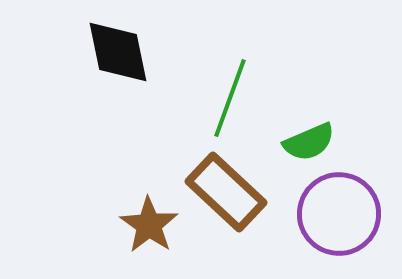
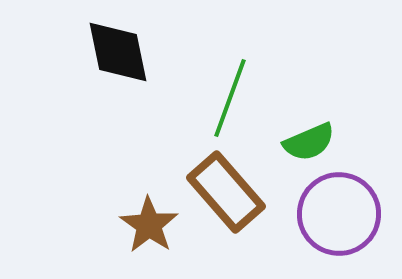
brown rectangle: rotated 6 degrees clockwise
